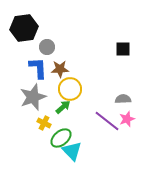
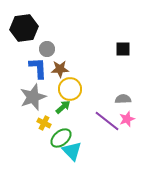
gray circle: moved 2 px down
